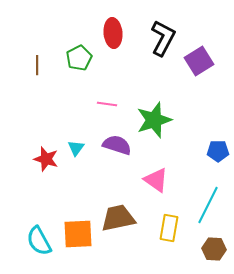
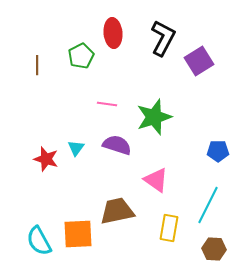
green pentagon: moved 2 px right, 2 px up
green star: moved 3 px up
brown trapezoid: moved 1 px left, 7 px up
